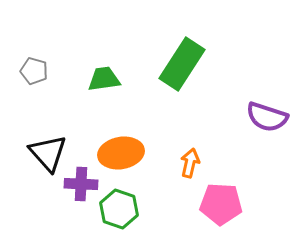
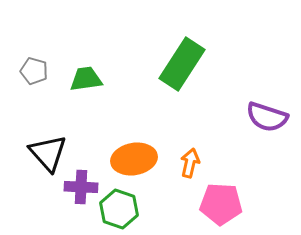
green trapezoid: moved 18 px left
orange ellipse: moved 13 px right, 6 px down
purple cross: moved 3 px down
